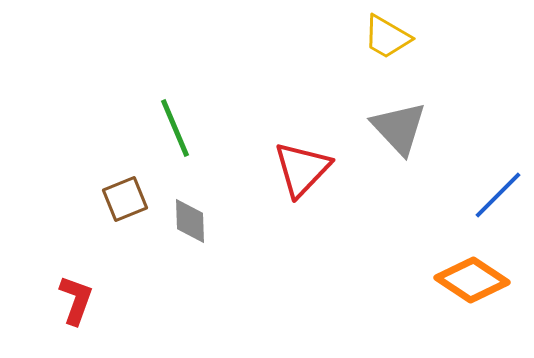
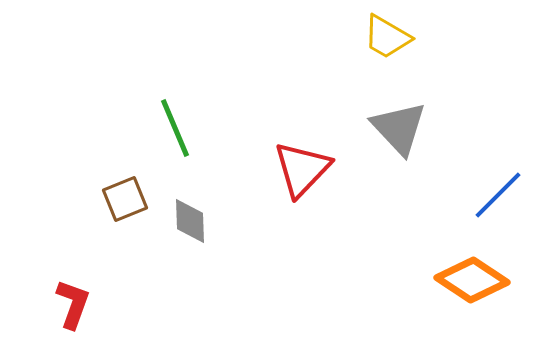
red L-shape: moved 3 px left, 4 px down
